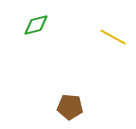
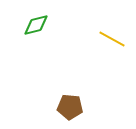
yellow line: moved 1 px left, 2 px down
